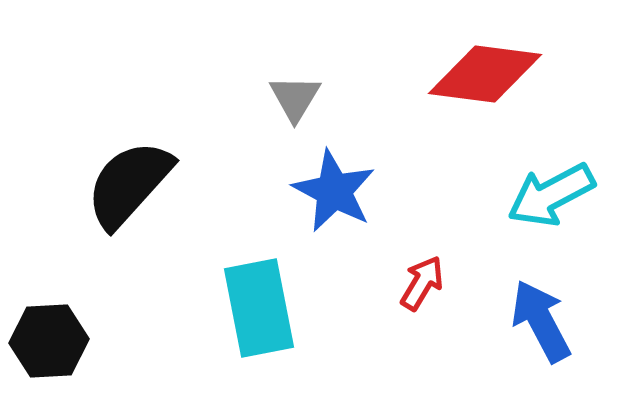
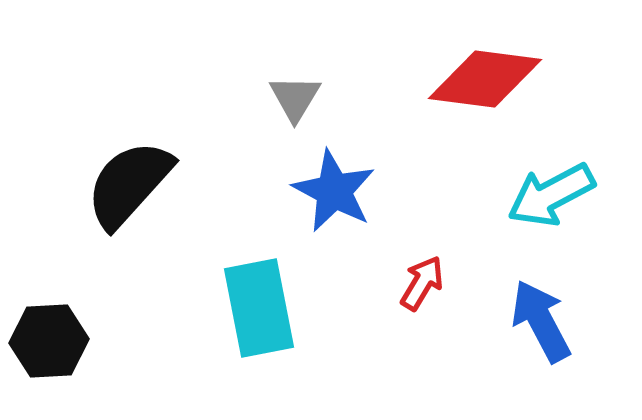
red diamond: moved 5 px down
